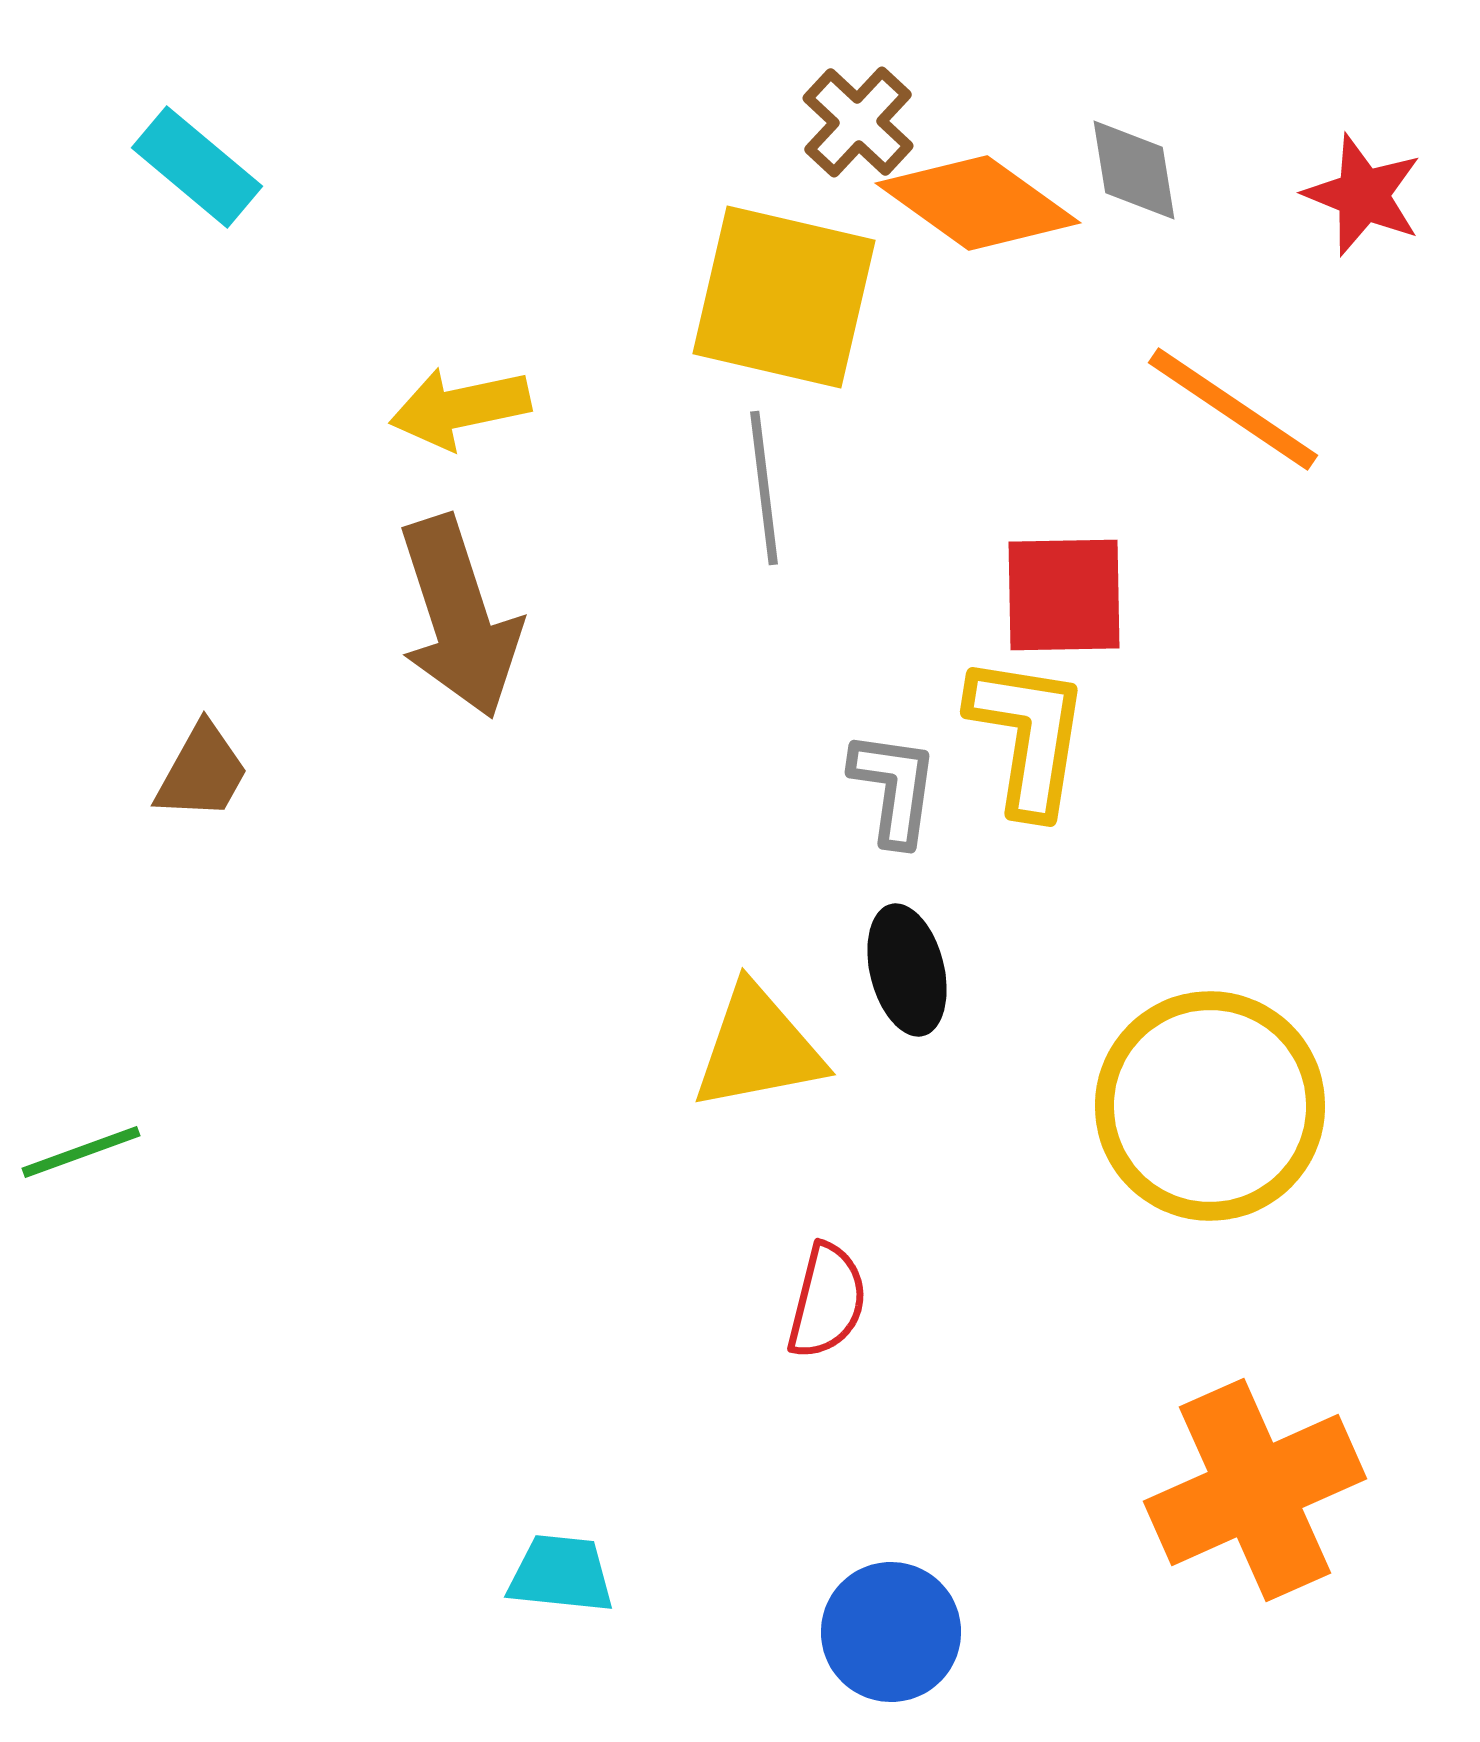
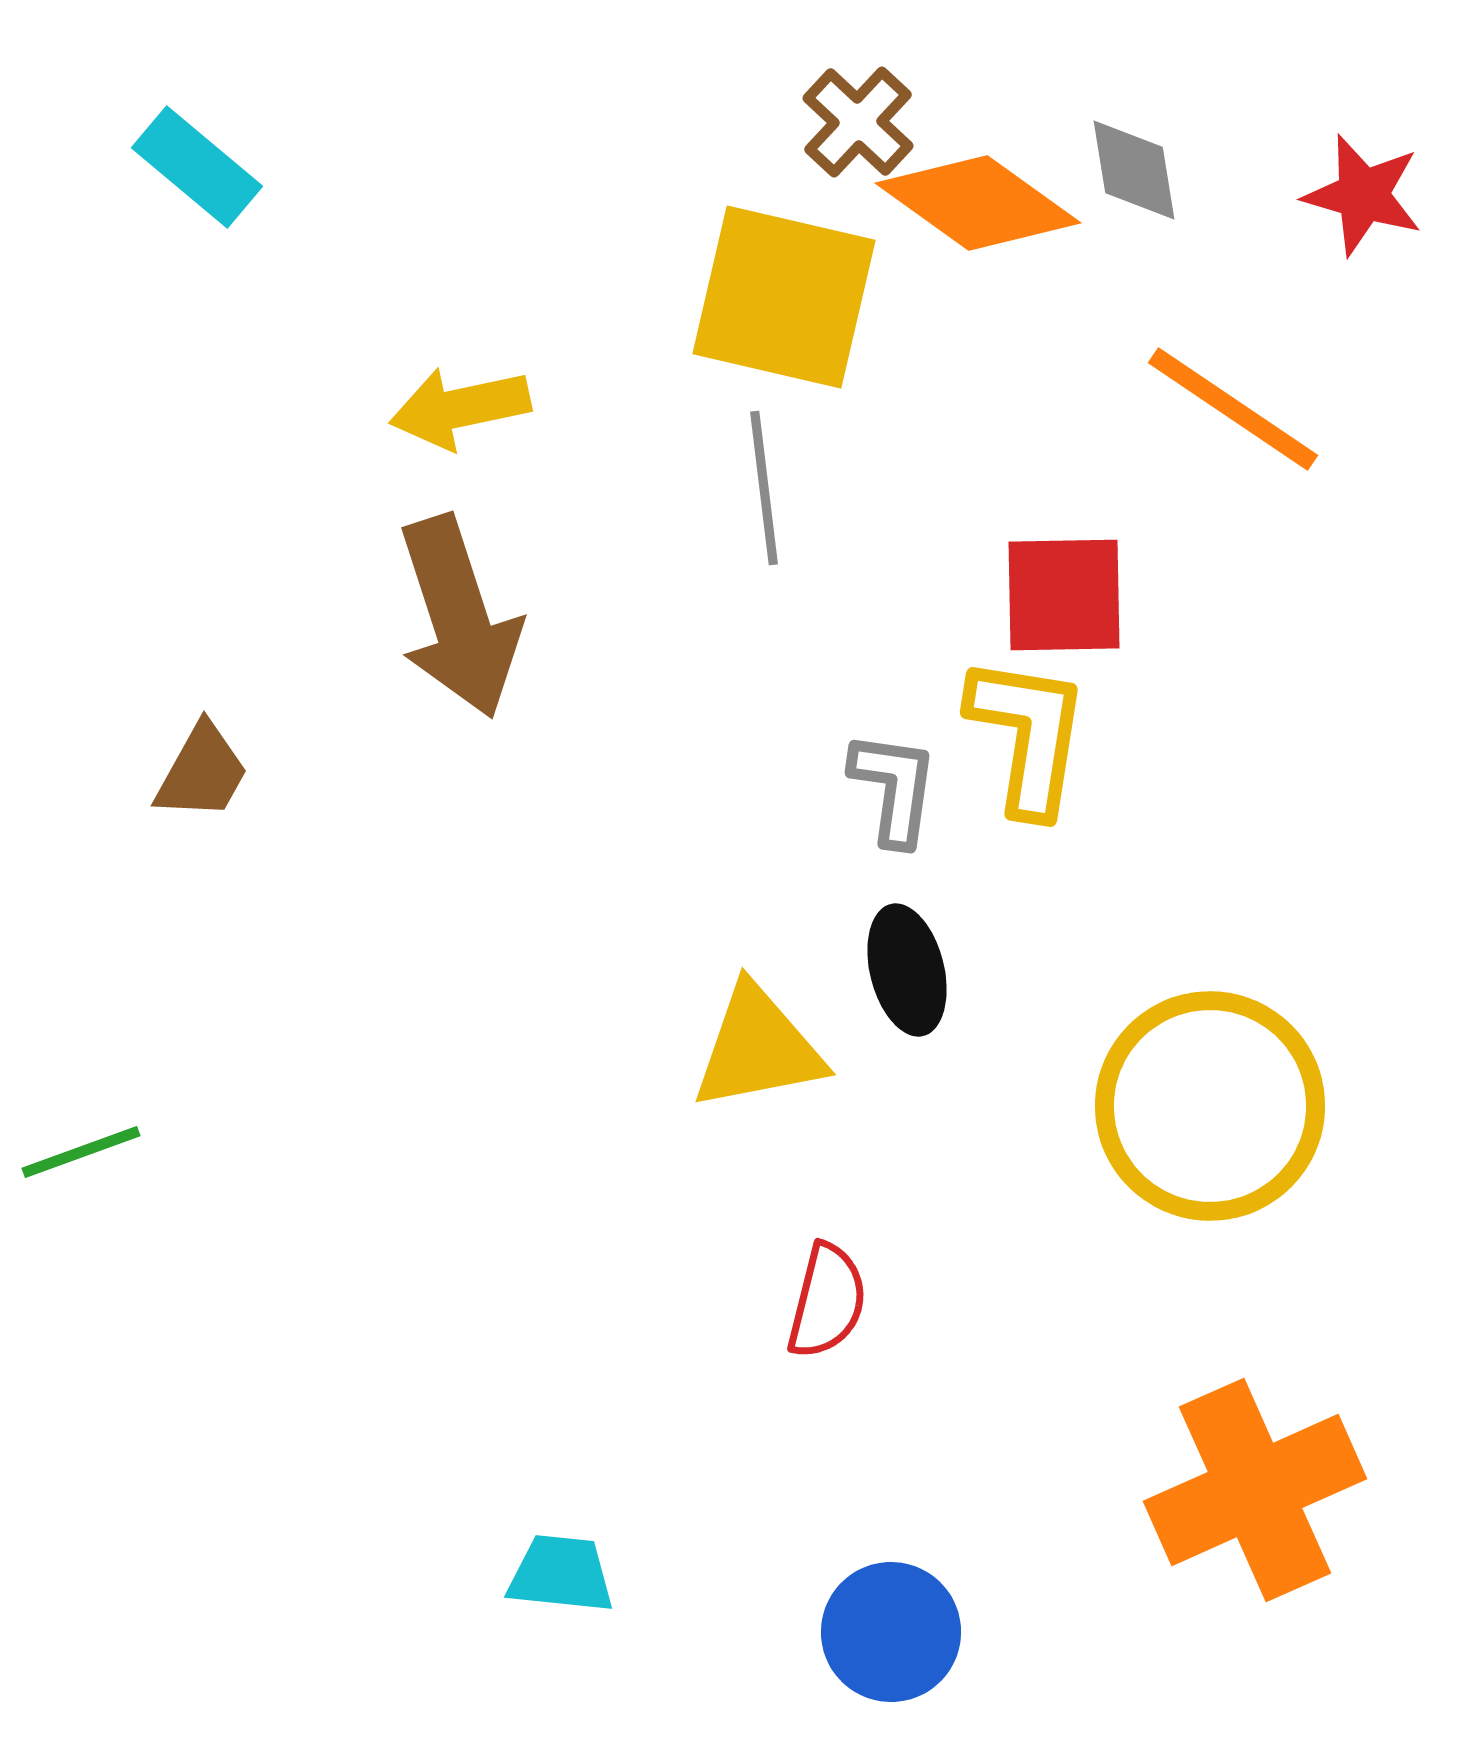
red star: rotated 6 degrees counterclockwise
